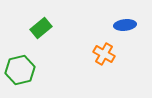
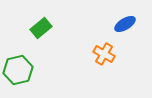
blue ellipse: moved 1 px up; rotated 25 degrees counterclockwise
green hexagon: moved 2 px left
